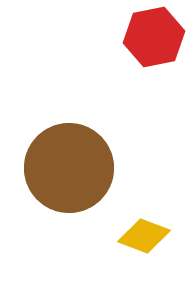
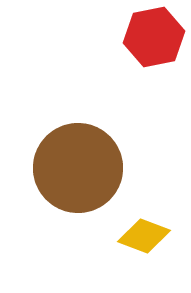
brown circle: moved 9 px right
